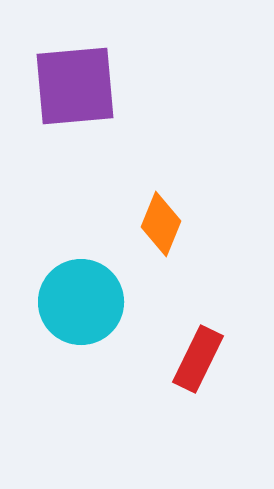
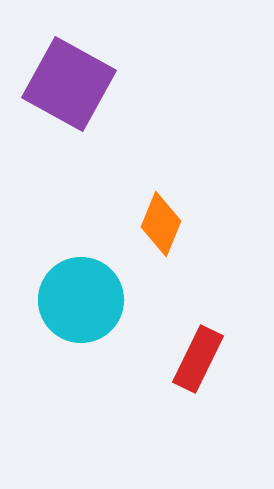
purple square: moved 6 px left, 2 px up; rotated 34 degrees clockwise
cyan circle: moved 2 px up
